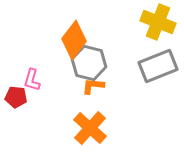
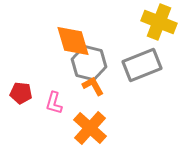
yellow cross: moved 1 px right
orange diamond: moved 1 px left, 1 px down; rotated 54 degrees counterclockwise
gray rectangle: moved 16 px left, 1 px up
pink L-shape: moved 22 px right, 23 px down
orange L-shape: rotated 55 degrees clockwise
red pentagon: moved 5 px right, 4 px up
